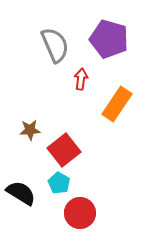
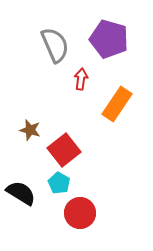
brown star: rotated 20 degrees clockwise
